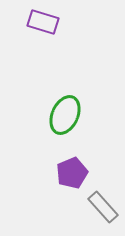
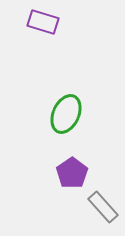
green ellipse: moved 1 px right, 1 px up
purple pentagon: rotated 12 degrees counterclockwise
